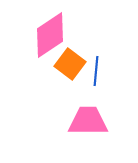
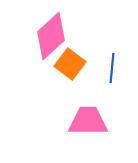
pink diamond: moved 1 px right, 1 px down; rotated 9 degrees counterclockwise
blue line: moved 16 px right, 3 px up
